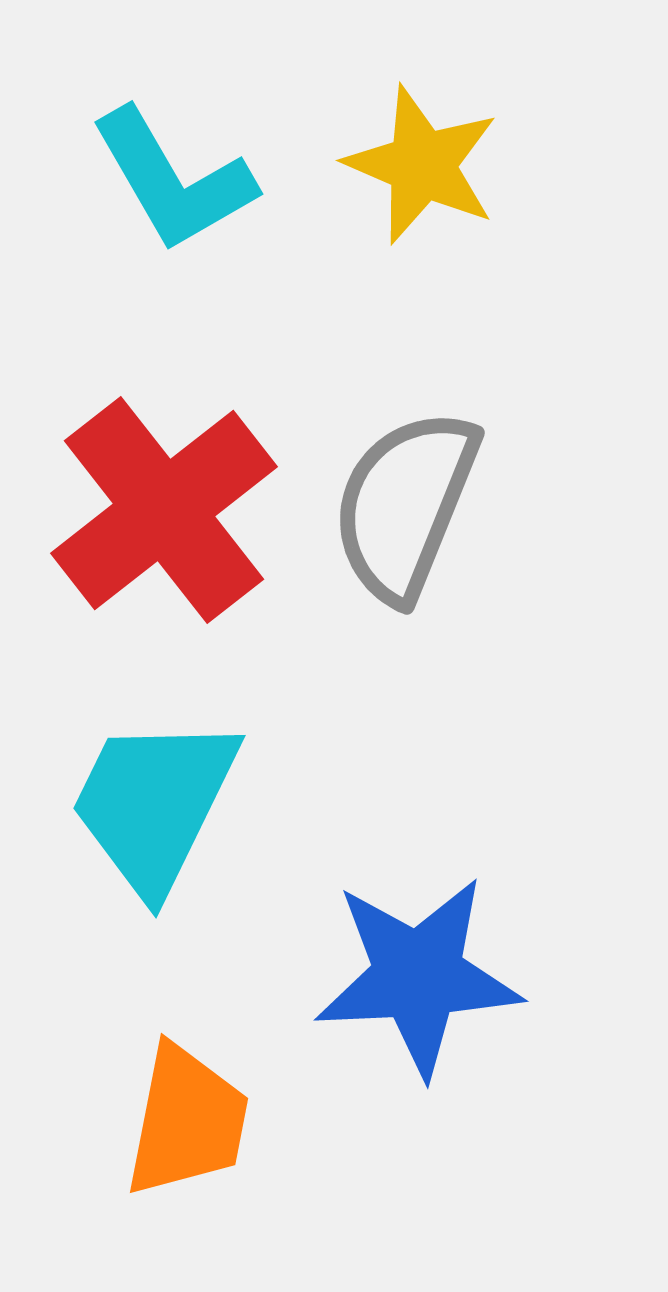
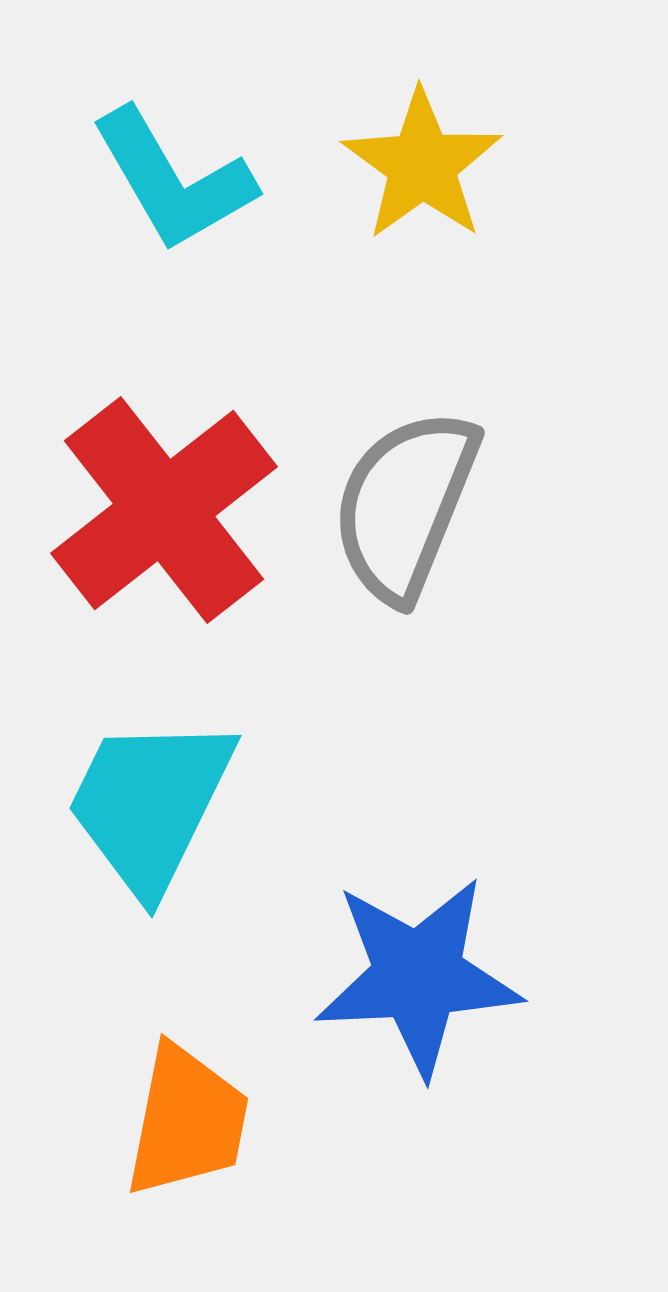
yellow star: rotated 13 degrees clockwise
cyan trapezoid: moved 4 px left
